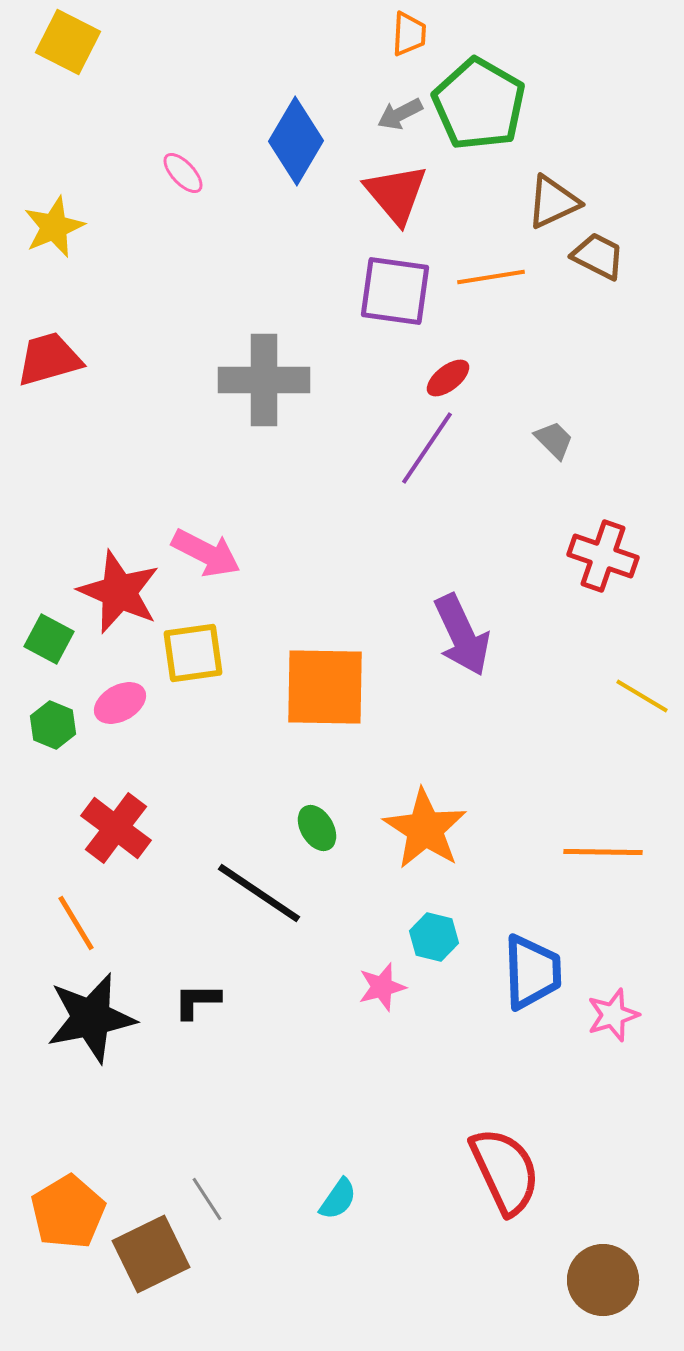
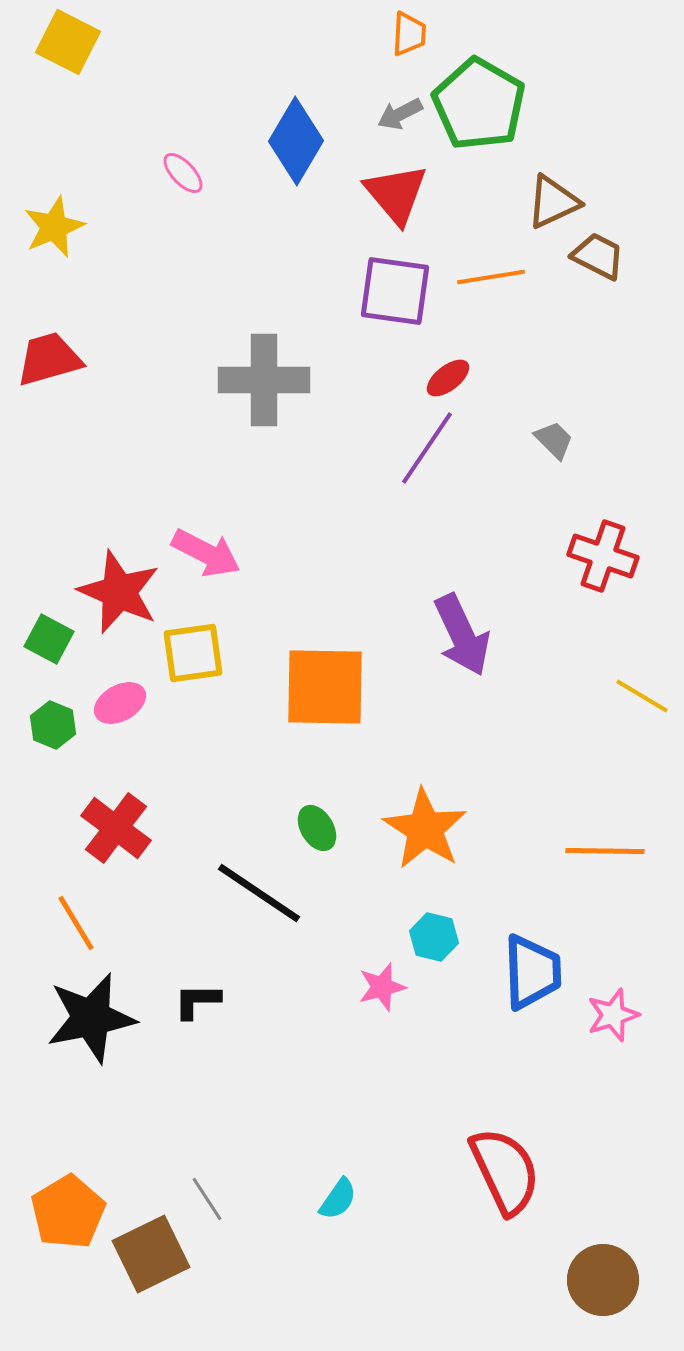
orange line at (603, 852): moved 2 px right, 1 px up
